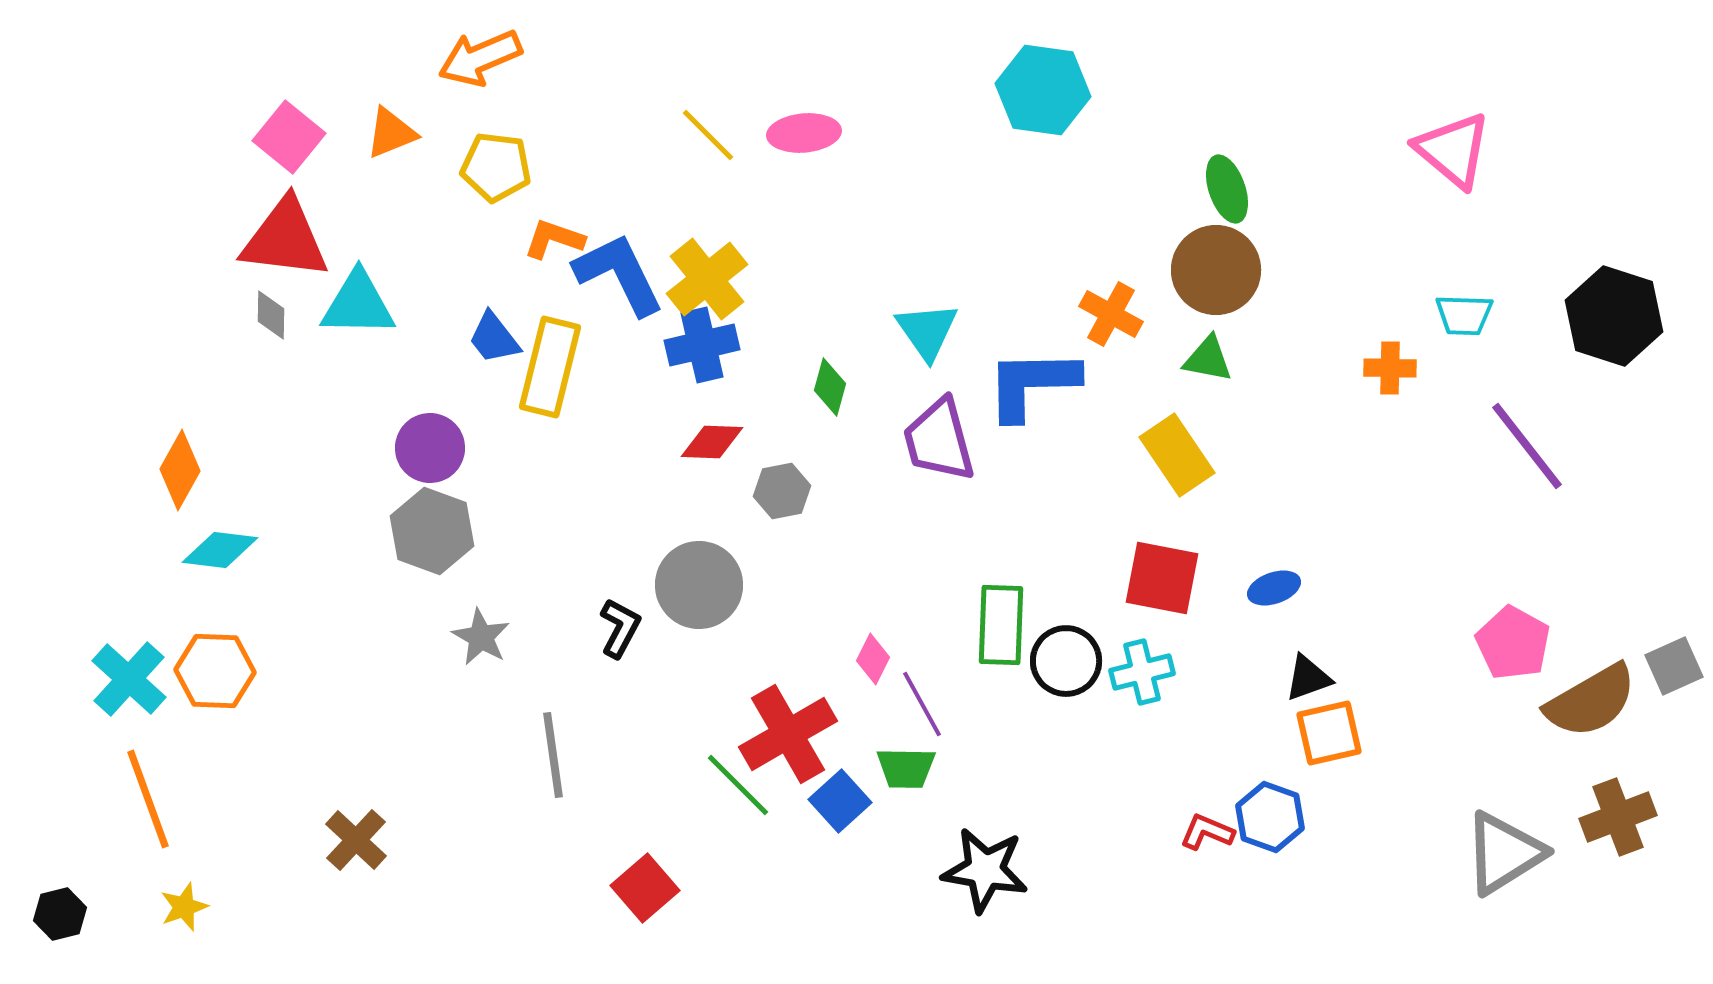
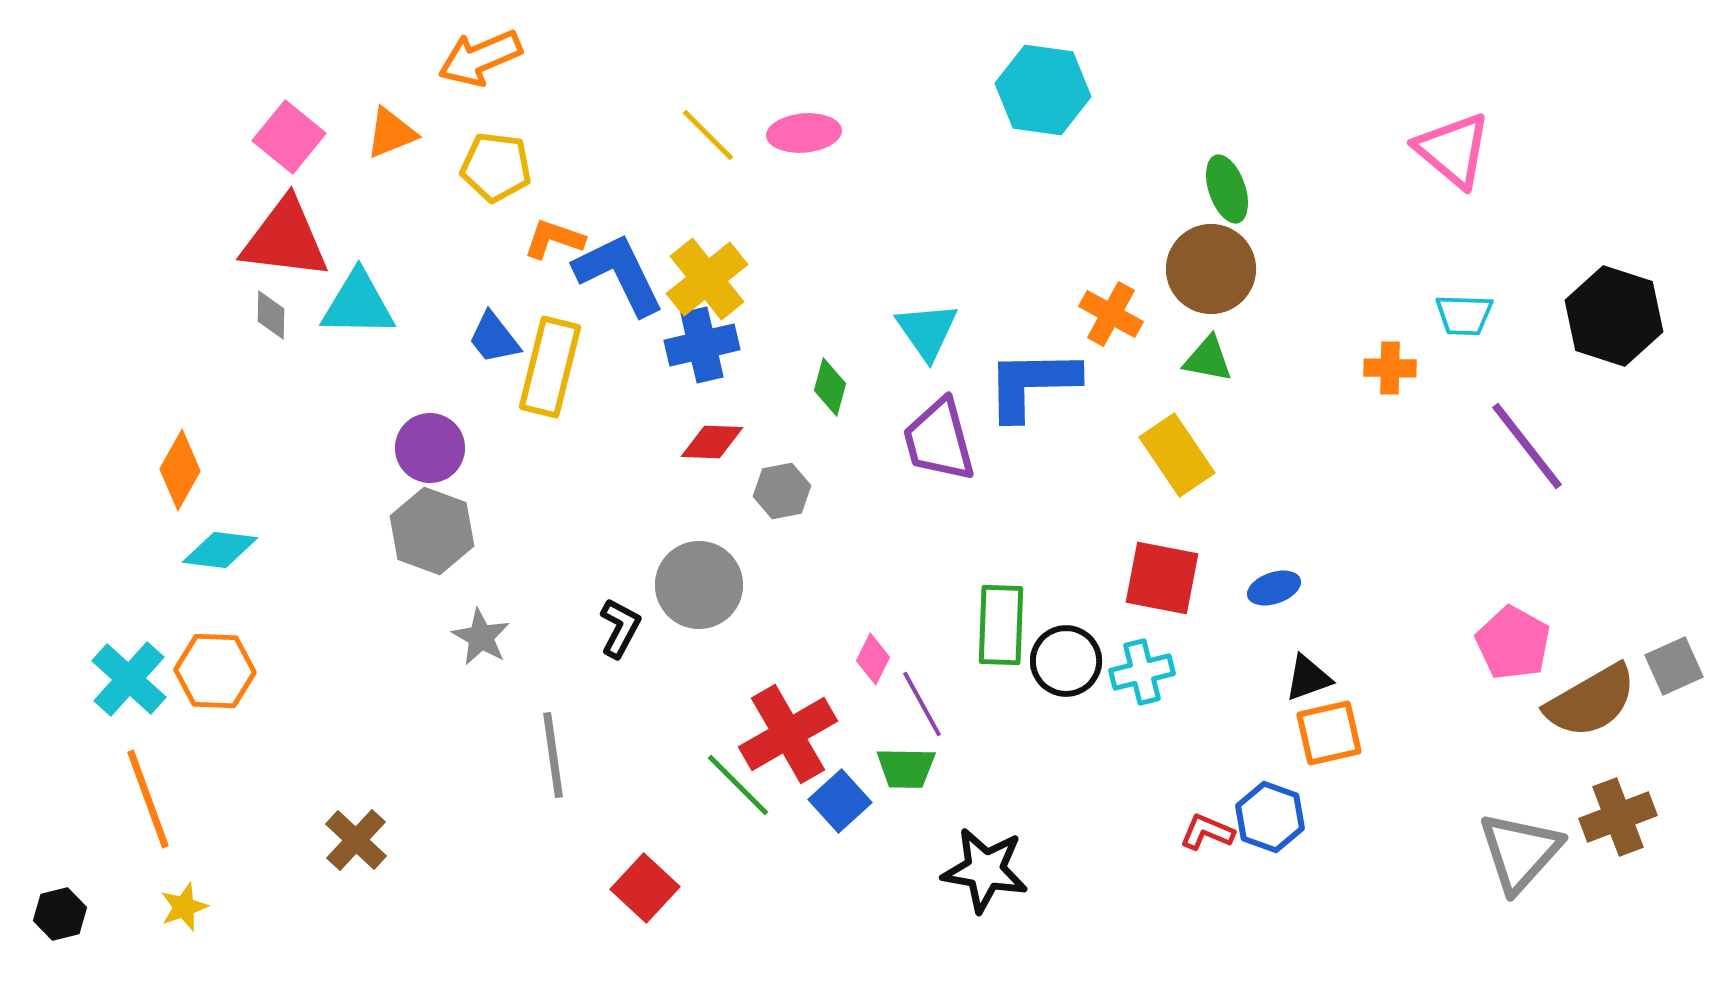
brown circle at (1216, 270): moved 5 px left, 1 px up
gray triangle at (1504, 853): moved 16 px right, 1 px up; rotated 16 degrees counterclockwise
red square at (645, 888): rotated 6 degrees counterclockwise
